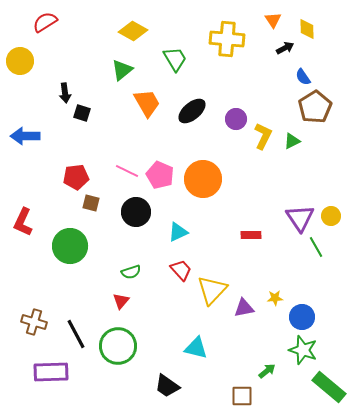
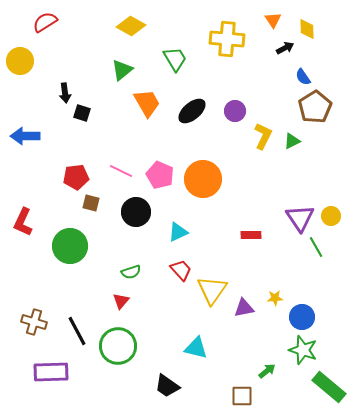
yellow diamond at (133, 31): moved 2 px left, 5 px up
purple circle at (236, 119): moved 1 px left, 8 px up
pink line at (127, 171): moved 6 px left
yellow triangle at (212, 290): rotated 8 degrees counterclockwise
black line at (76, 334): moved 1 px right, 3 px up
